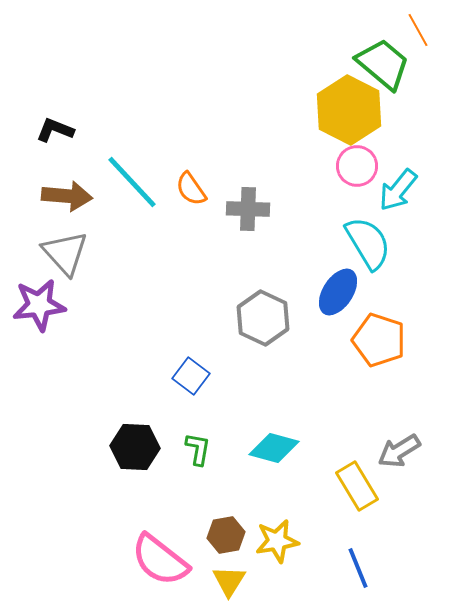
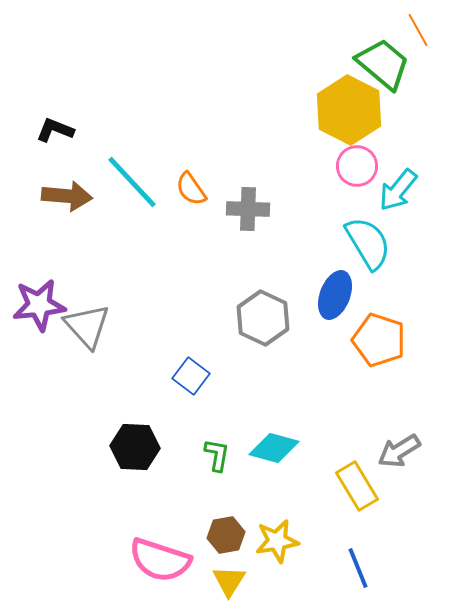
gray triangle: moved 22 px right, 73 px down
blue ellipse: moved 3 px left, 3 px down; rotated 12 degrees counterclockwise
green L-shape: moved 19 px right, 6 px down
pink semicircle: rotated 20 degrees counterclockwise
